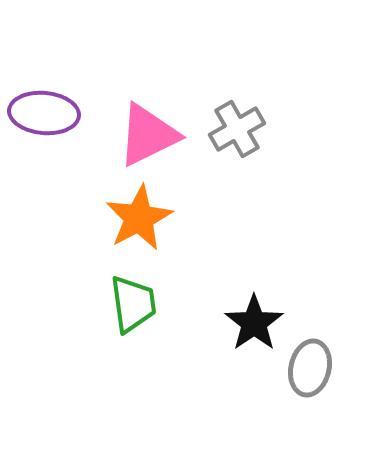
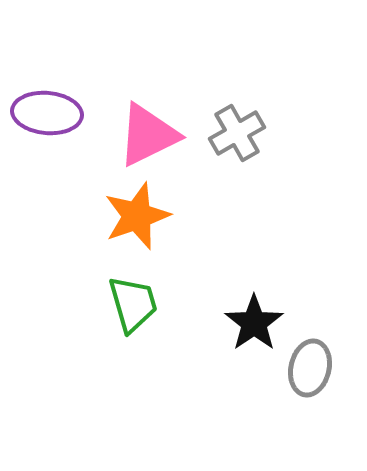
purple ellipse: moved 3 px right
gray cross: moved 4 px down
orange star: moved 2 px left, 2 px up; rotated 8 degrees clockwise
green trapezoid: rotated 8 degrees counterclockwise
